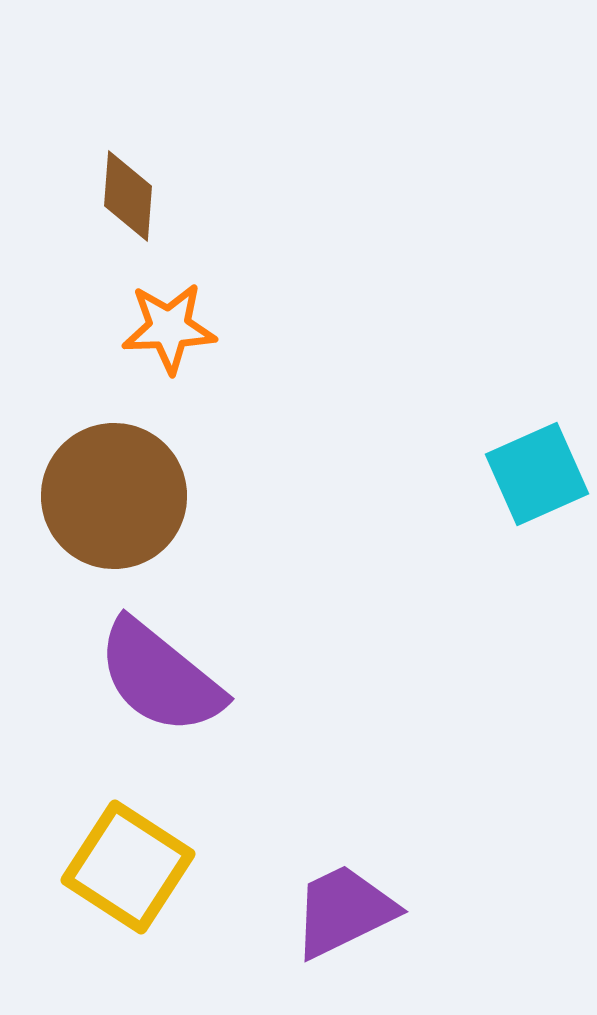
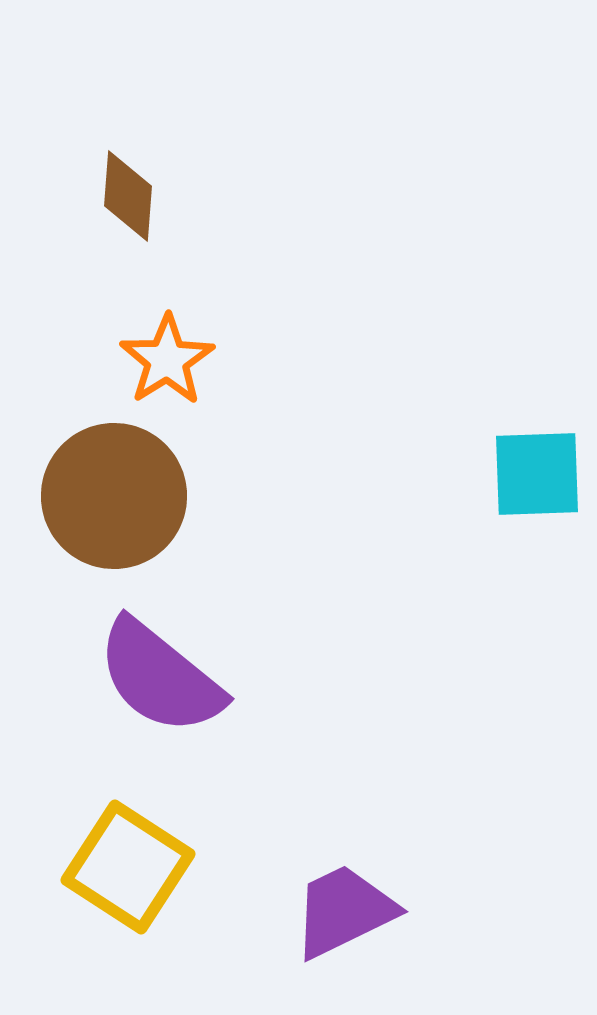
orange star: moved 2 px left, 32 px down; rotated 30 degrees counterclockwise
cyan square: rotated 22 degrees clockwise
